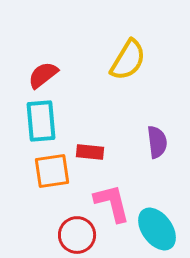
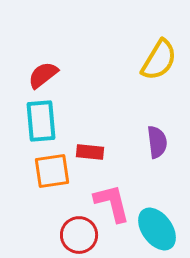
yellow semicircle: moved 31 px right
red circle: moved 2 px right
